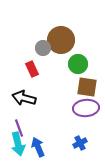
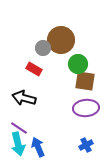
red rectangle: moved 2 px right; rotated 35 degrees counterclockwise
brown square: moved 2 px left, 6 px up
purple line: rotated 36 degrees counterclockwise
blue cross: moved 6 px right, 2 px down
